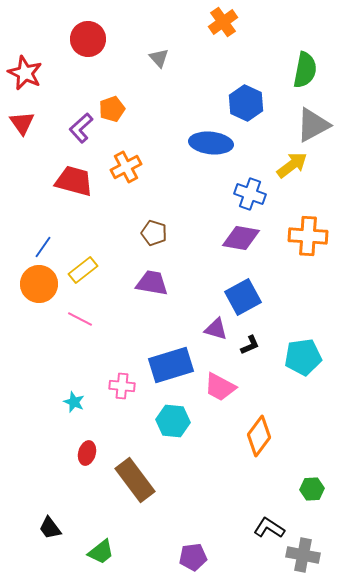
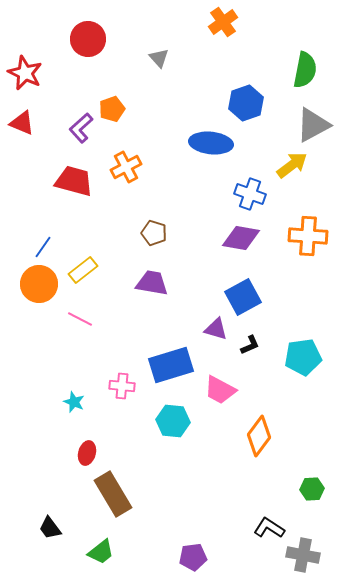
blue hexagon at (246, 103): rotated 16 degrees clockwise
red triangle at (22, 123): rotated 32 degrees counterclockwise
pink trapezoid at (220, 387): moved 3 px down
brown rectangle at (135, 480): moved 22 px left, 14 px down; rotated 6 degrees clockwise
